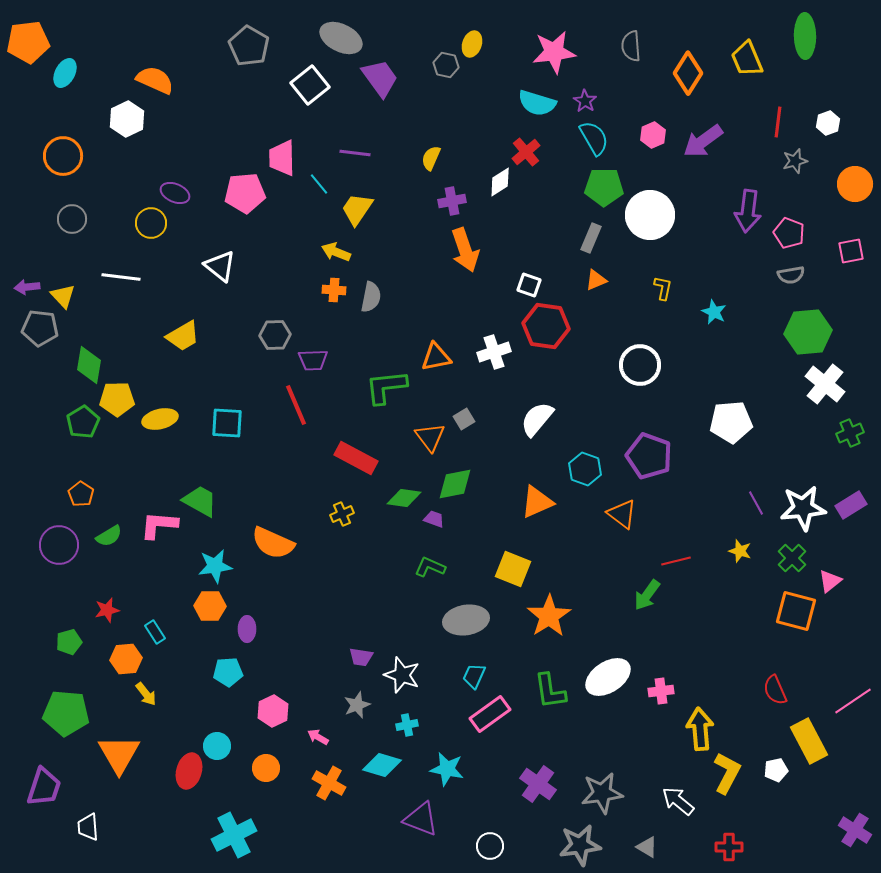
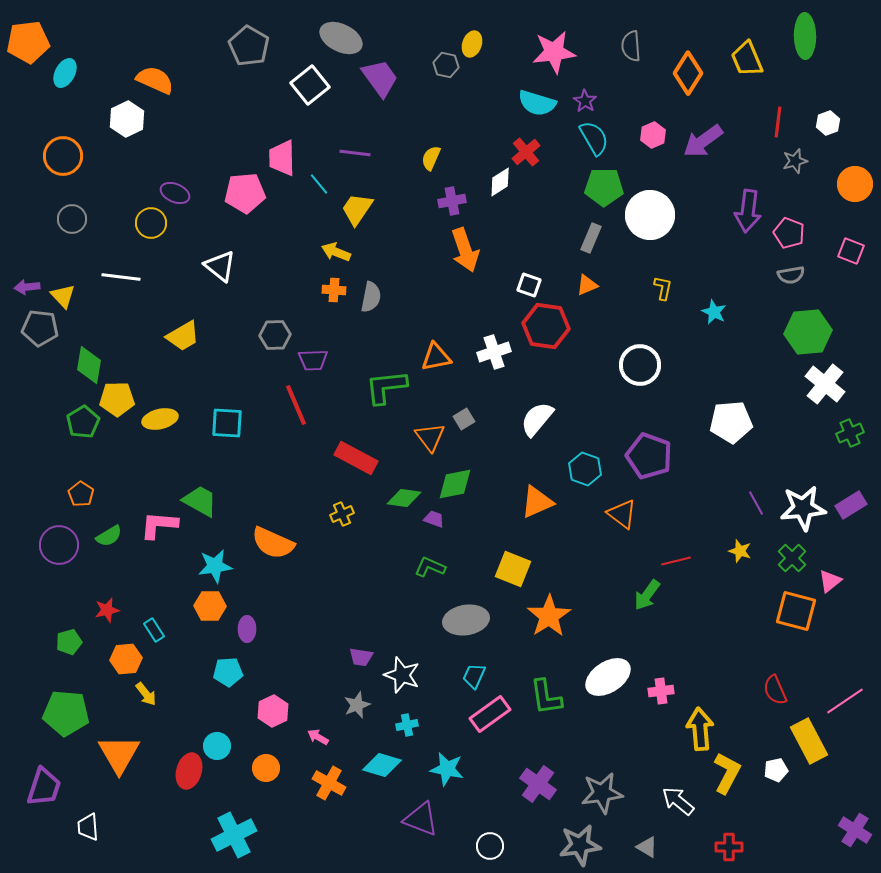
pink square at (851, 251): rotated 32 degrees clockwise
orange triangle at (596, 280): moved 9 px left, 5 px down
cyan rectangle at (155, 632): moved 1 px left, 2 px up
green L-shape at (550, 691): moved 4 px left, 6 px down
pink line at (853, 701): moved 8 px left
